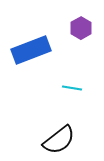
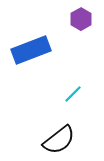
purple hexagon: moved 9 px up
cyan line: moved 1 px right, 6 px down; rotated 54 degrees counterclockwise
